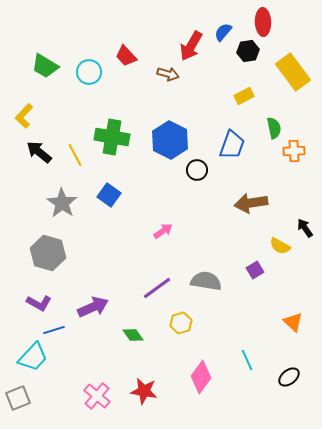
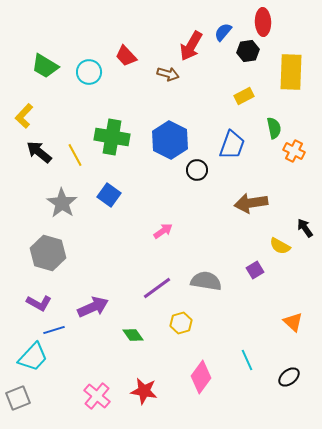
yellow rectangle at (293, 72): moved 2 px left; rotated 39 degrees clockwise
orange cross at (294, 151): rotated 30 degrees clockwise
